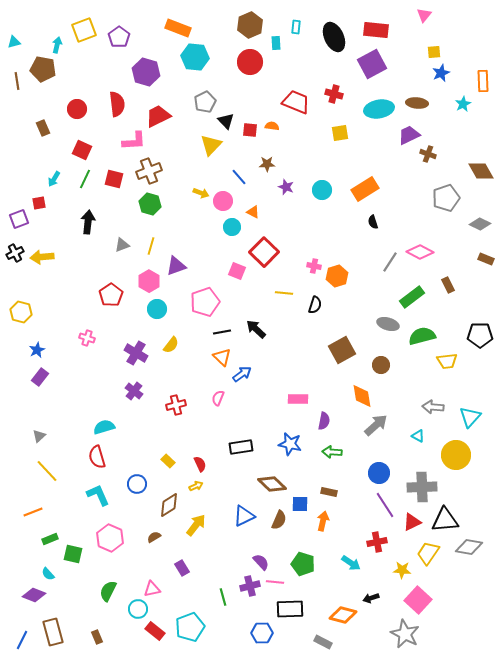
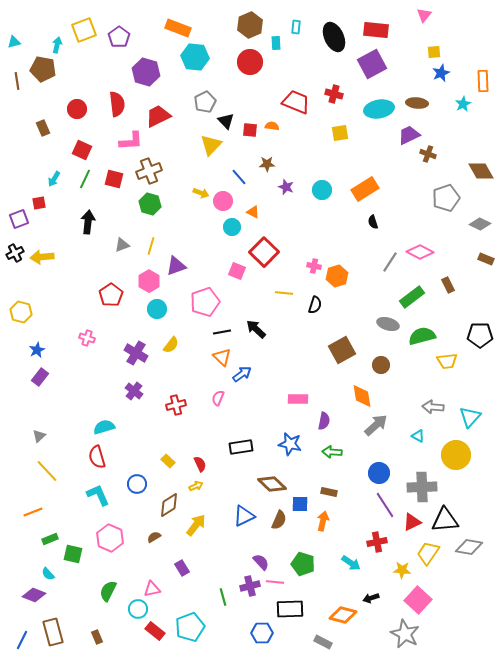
pink L-shape at (134, 141): moved 3 px left
